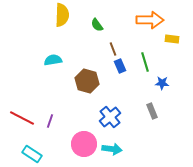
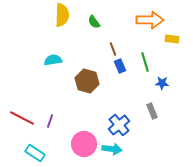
green semicircle: moved 3 px left, 3 px up
blue cross: moved 9 px right, 8 px down
cyan rectangle: moved 3 px right, 1 px up
